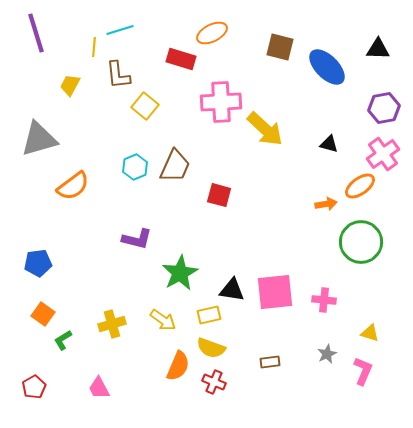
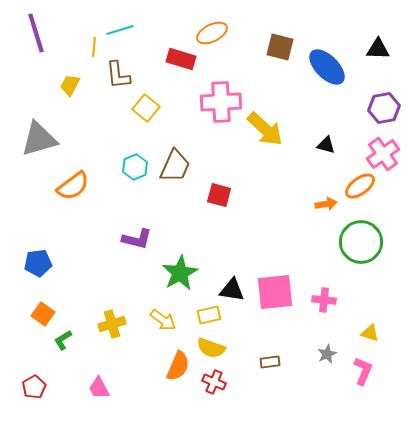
yellow square at (145, 106): moved 1 px right, 2 px down
black triangle at (329, 144): moved 3 px left, 1 px down
